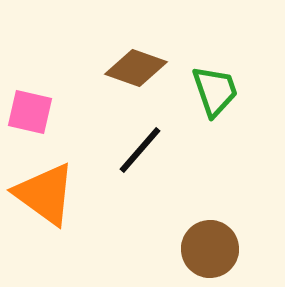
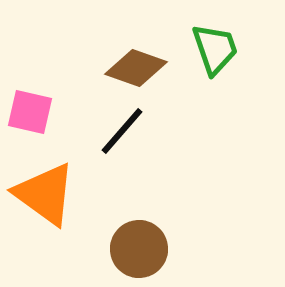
green trapezoid: moved 42 px up
black line: moved 18 px left, 19 px up
brown circle: moved 71 px left
